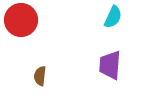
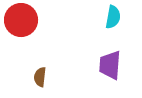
cyan semicircle: rotated 15 degrees counterclockwise
brown semicircle: moved 1 px down
